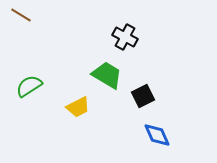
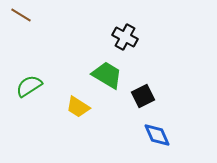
yellow trapezoid: rotated 60 degrees clockwise
